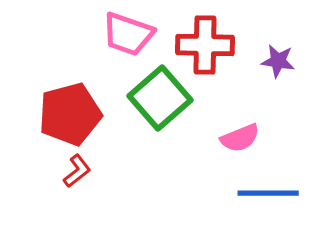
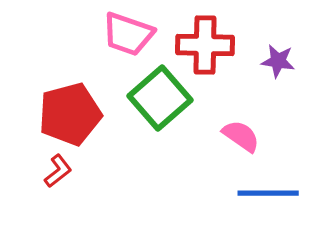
pink semicircle: moved 1 px right, 2 px up; rotated 123 degrees counterclockwise
red L-shape: moved 19 px left
